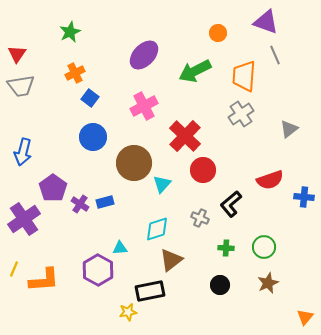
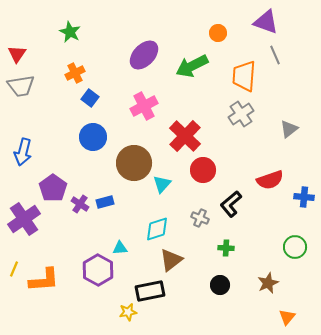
green star at (70, 32): rotated 20 degrees counterclockwise
green arrow at (195, 71): moved 3 px left, 5 px up
green circle at (264, 247): moved 31 px right
orange triangle at (305, 317): moved 18 px left
